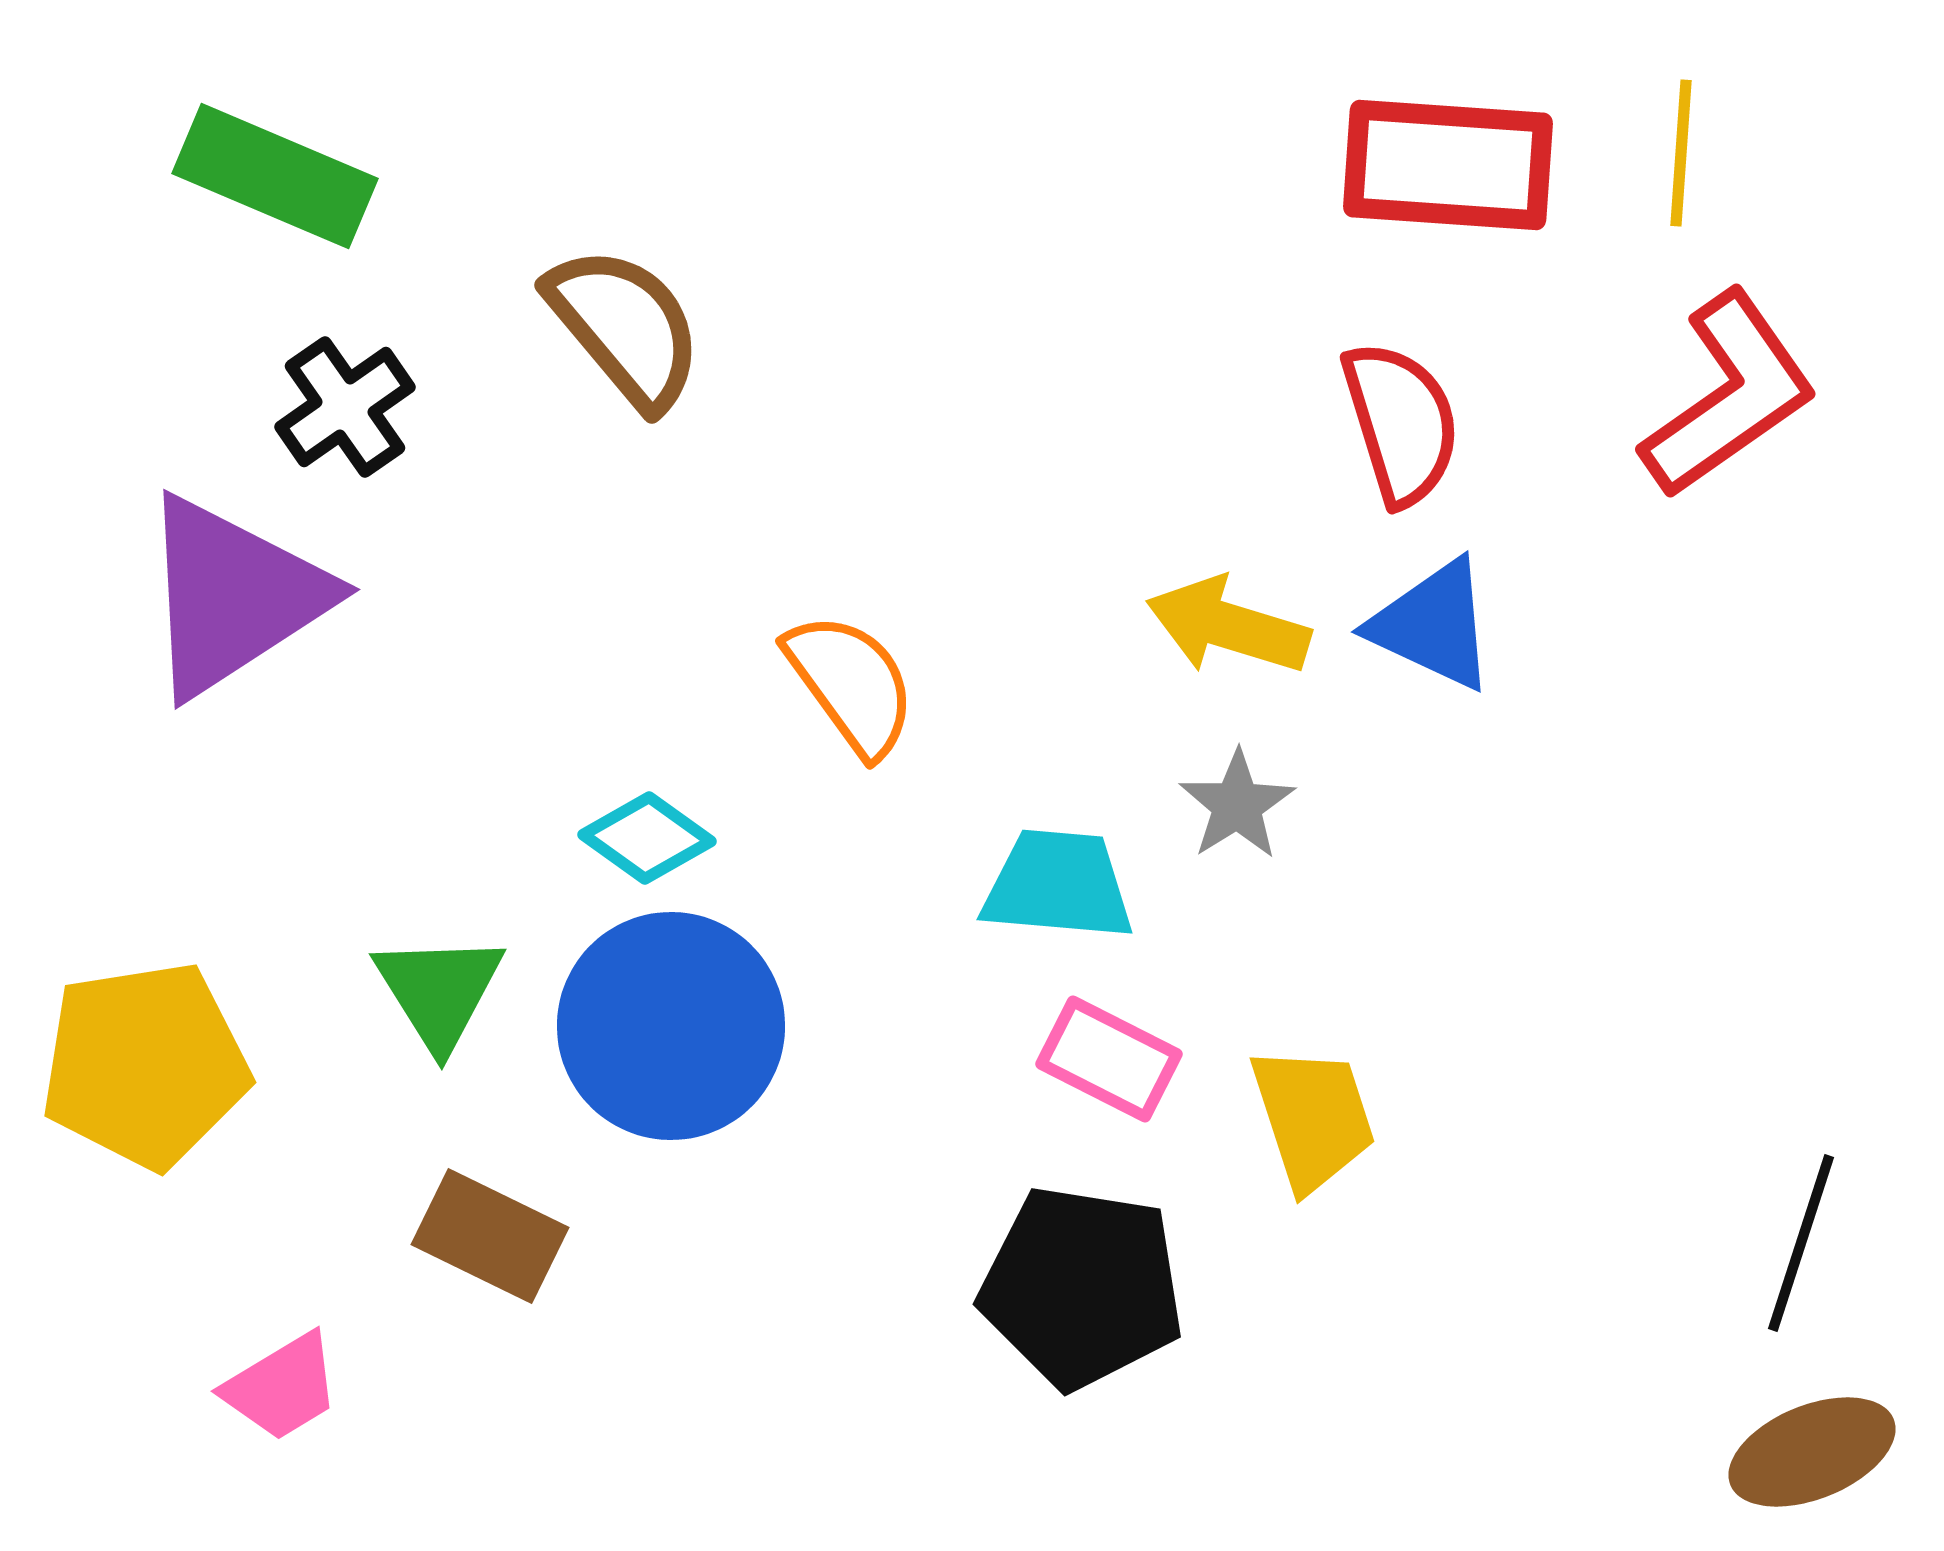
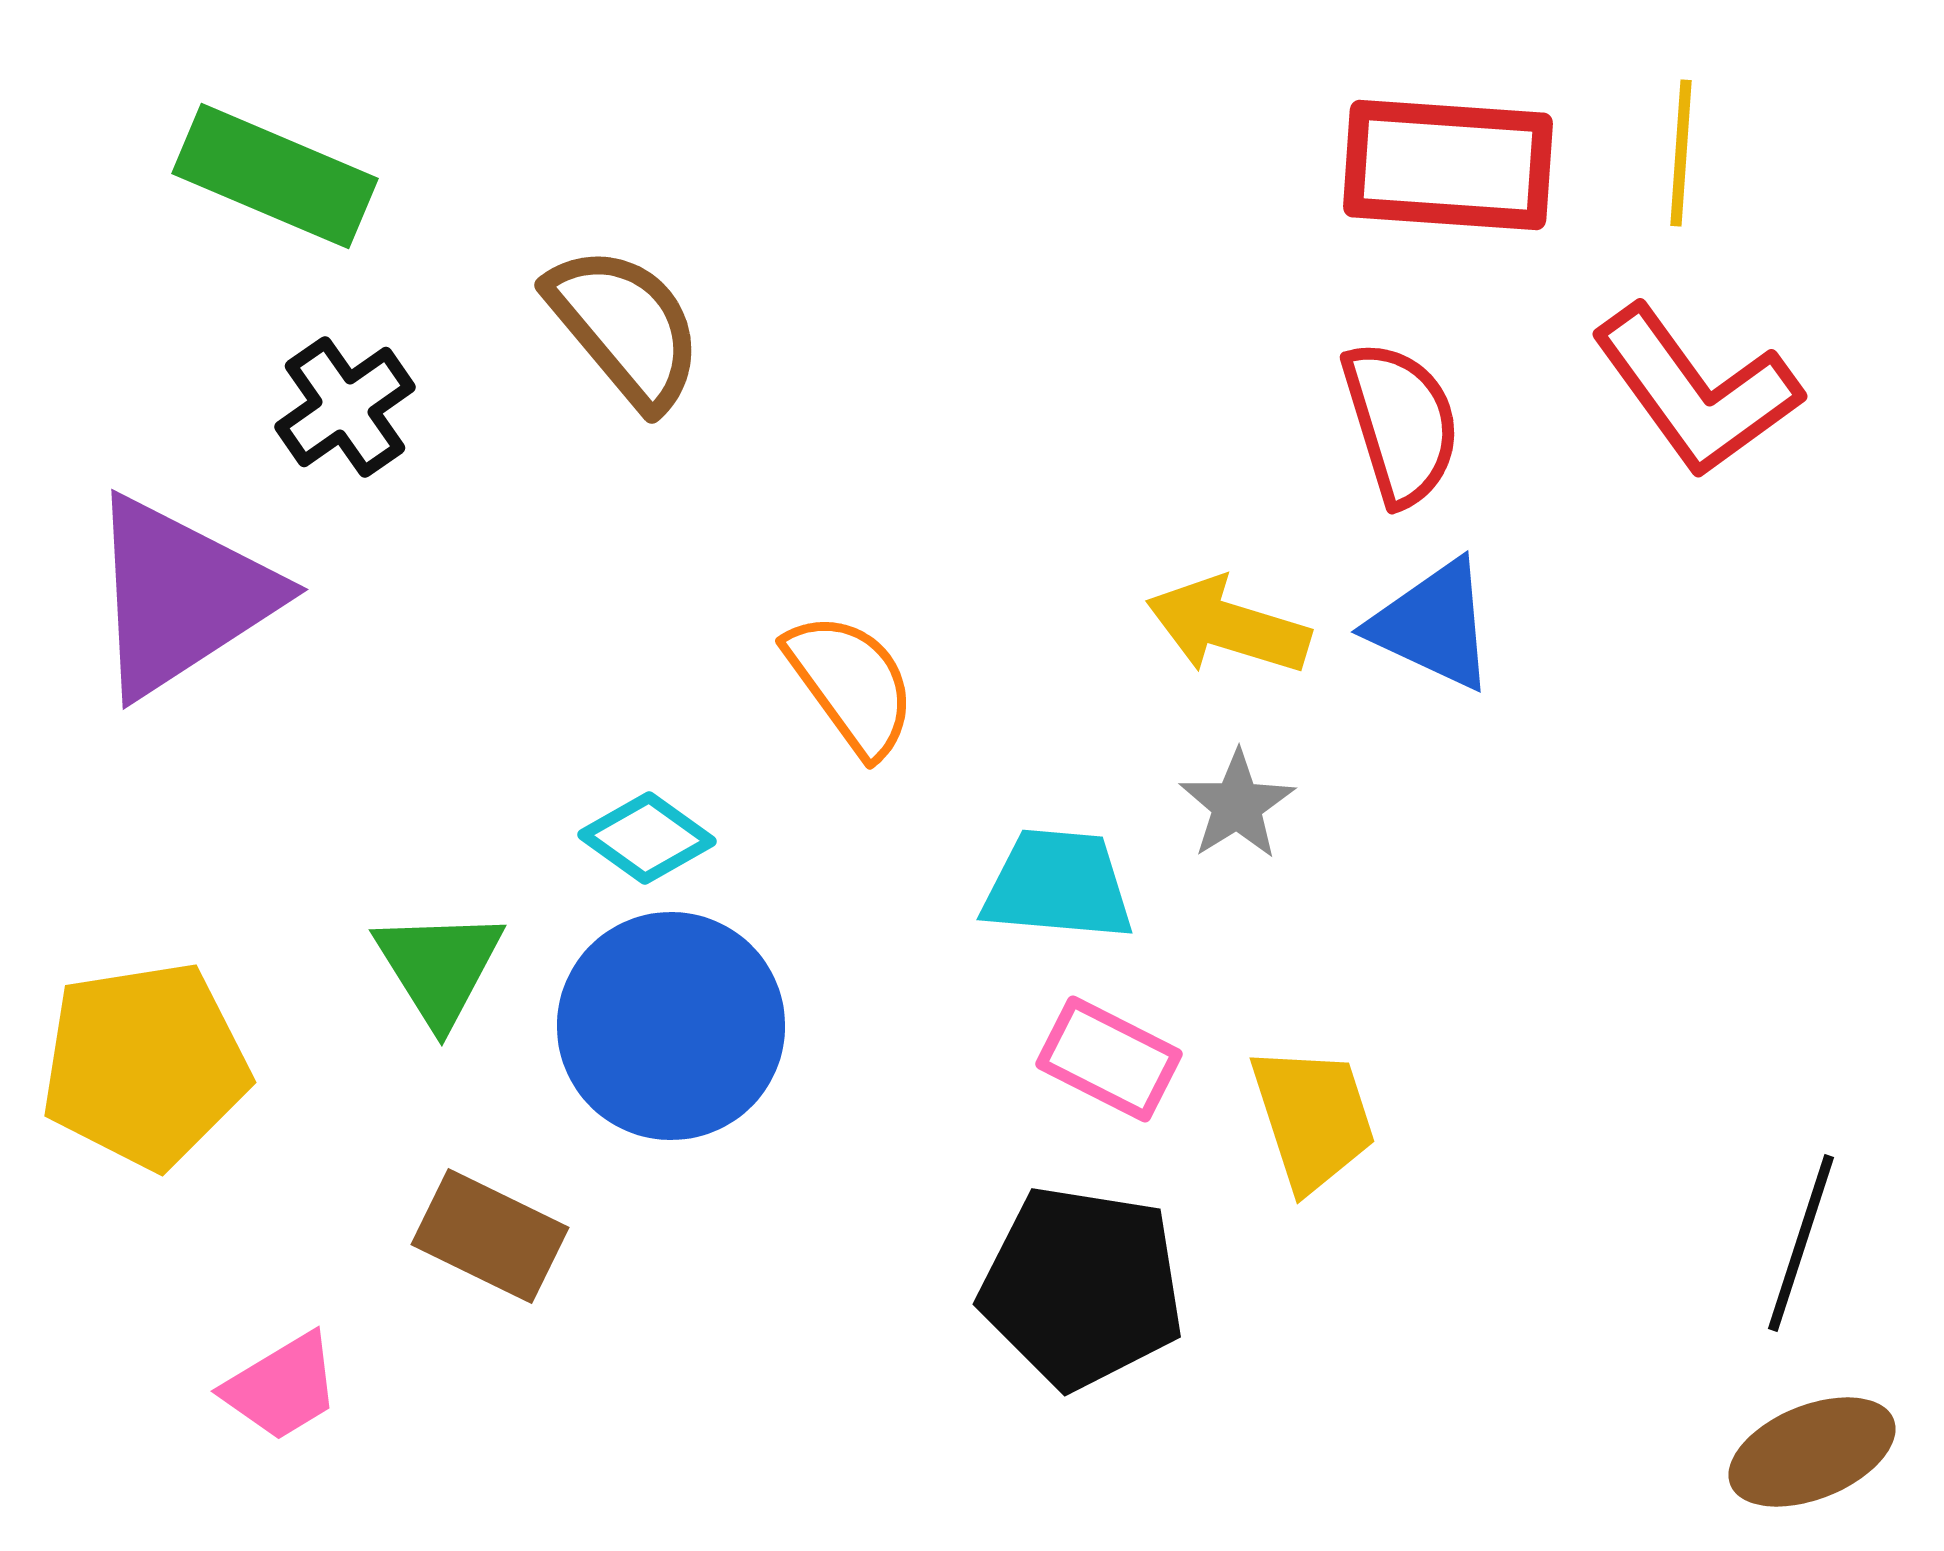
red L-shape: moved 33 px left, 4 px up; rotated 89 degrees clockwise
purple triangle: moved 52 px left
green triangle: moved 24 px up
